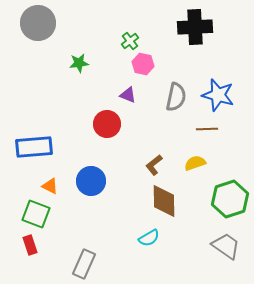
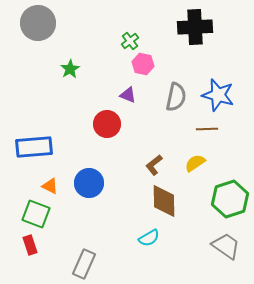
green star: moved 9 px left, 6 px down; rotated 24 degrees counterclockwise
yellow semicircle: rotated 15 degrees counterclockwise
blue circle: moved 2 px left, 2 px down
